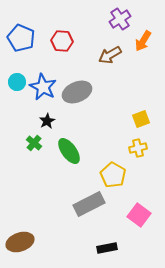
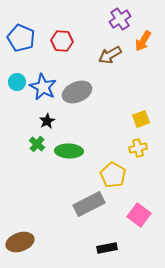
green cross: moved 3 px right, 1 px down
green ellipse: rotated 52 degrees counterclockwise
